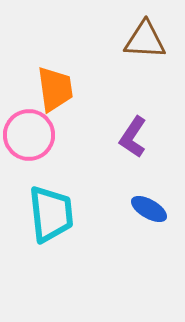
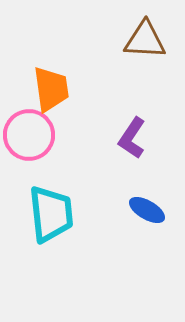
orange trapezoid: moved 4 px left
purple L-shape: moved 1 px left, 1 px down
blue ellipse: moved 2 px left, 1 px down
